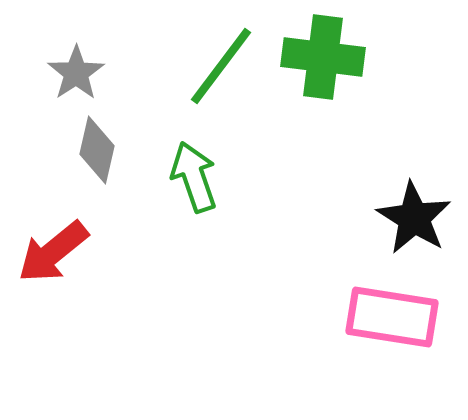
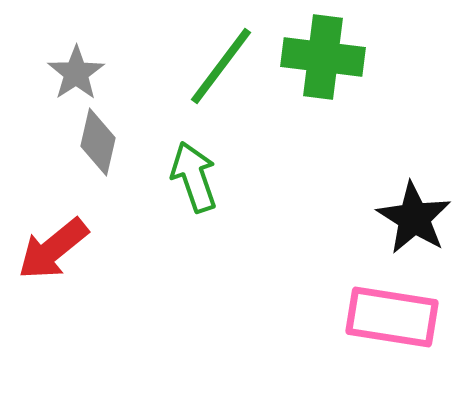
gray diamond: moved 1 px right, 8 px up
red arrow: moved 3 px up
